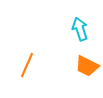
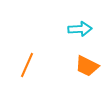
cyan arrow: rotated 105 degrees clockwise
